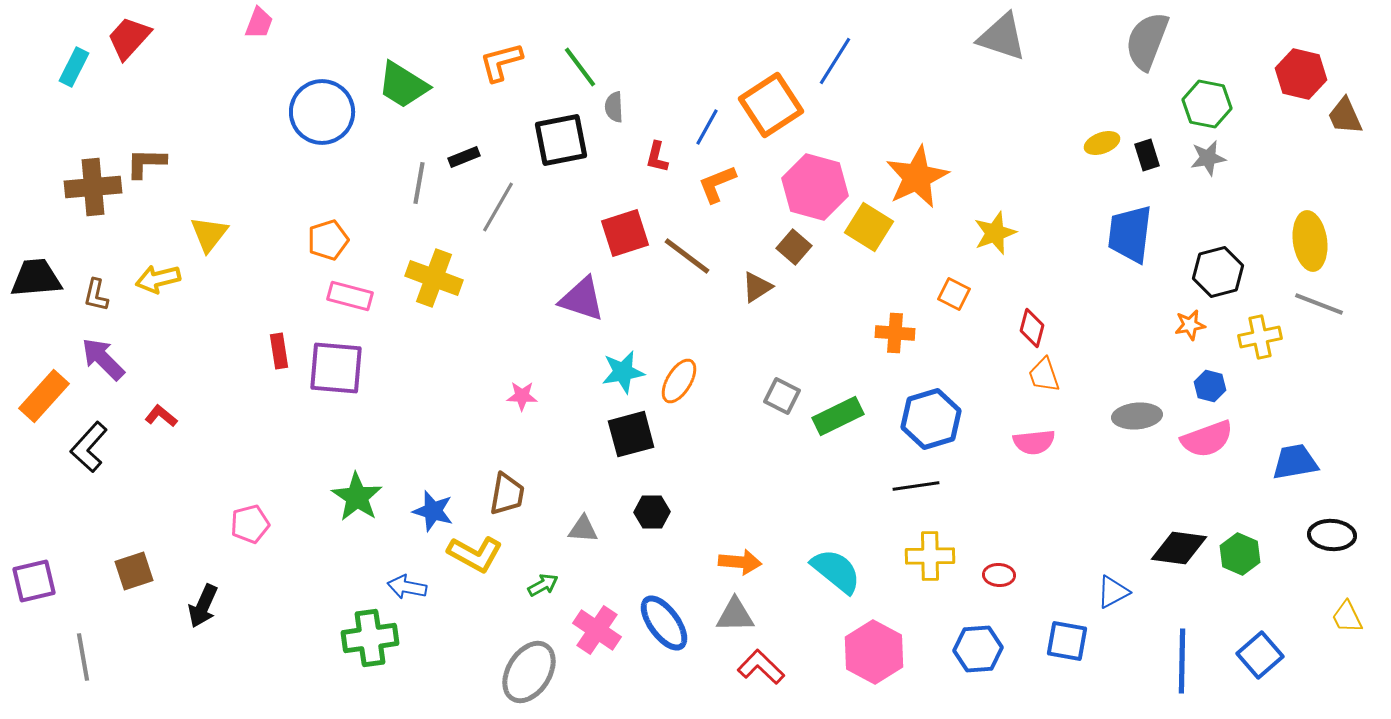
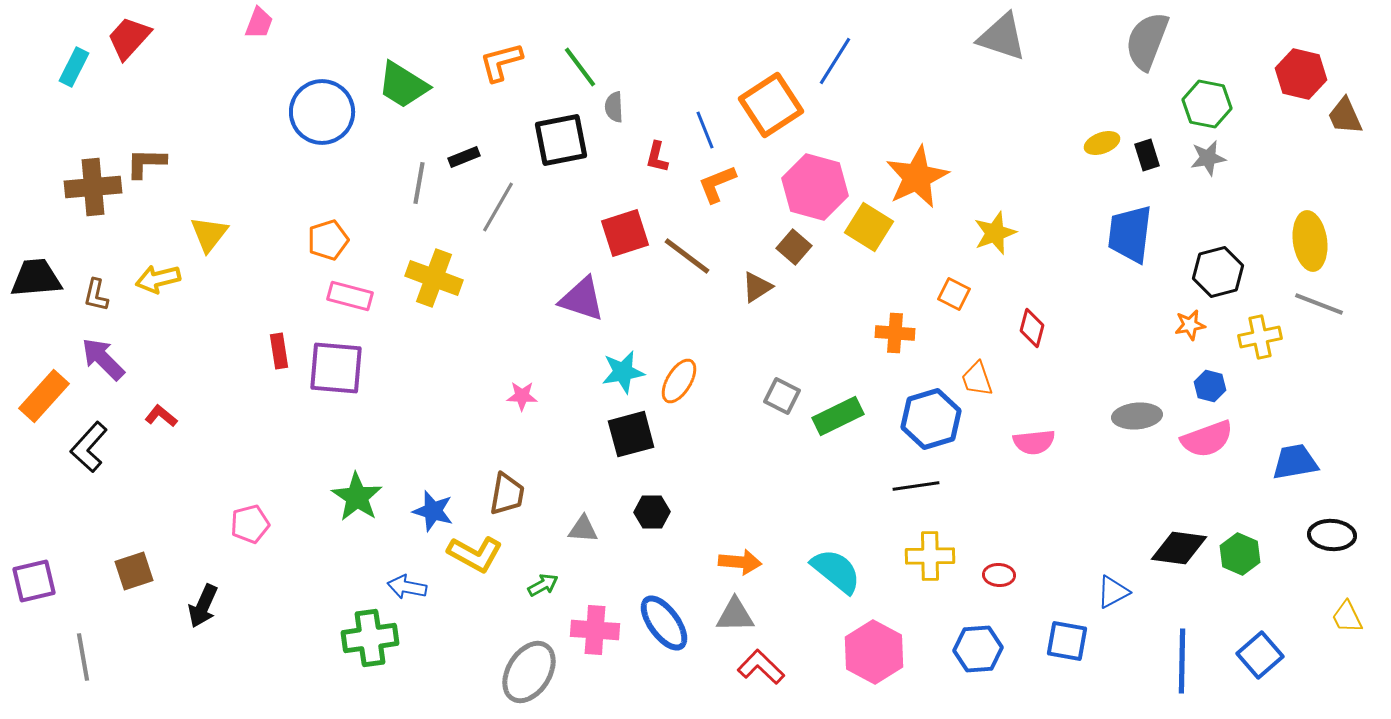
blue line at (707, 127): moved 2 px left, 3 px down; rotated 51 degrees counterclockwise
orange trapezoid at (1044, 375): moved 67 px left, 4 px down
pink cross at (597, 630): moved 2 px left; rotated 30 degrees counterclockwise
